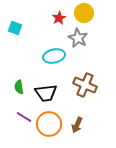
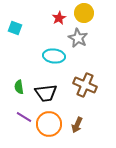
cyan ellipse: rotated 20 degrees clockwise
